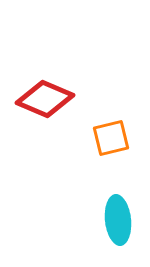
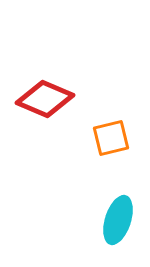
cyan ellipse: rotated 24 degrees clockwise
